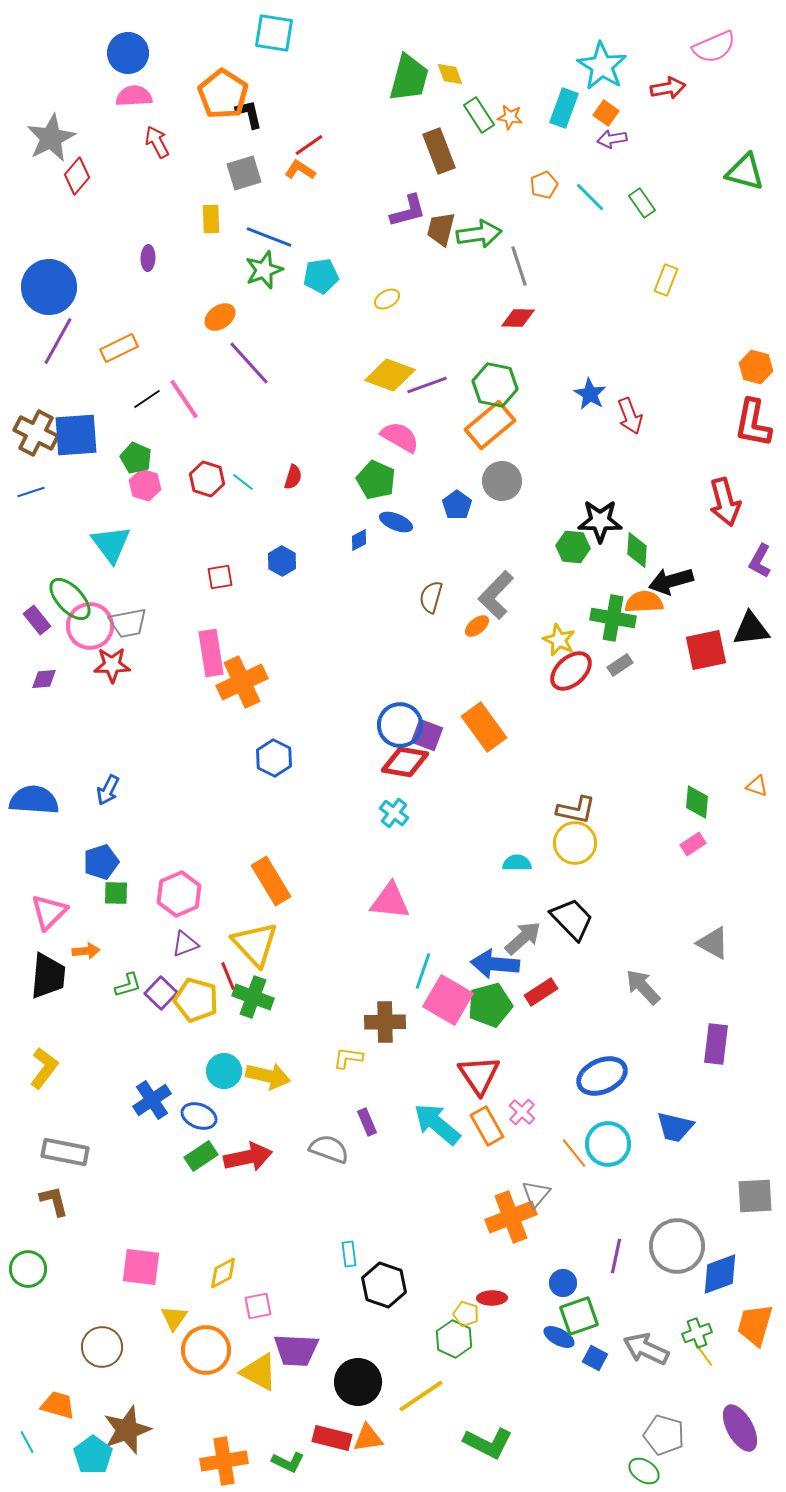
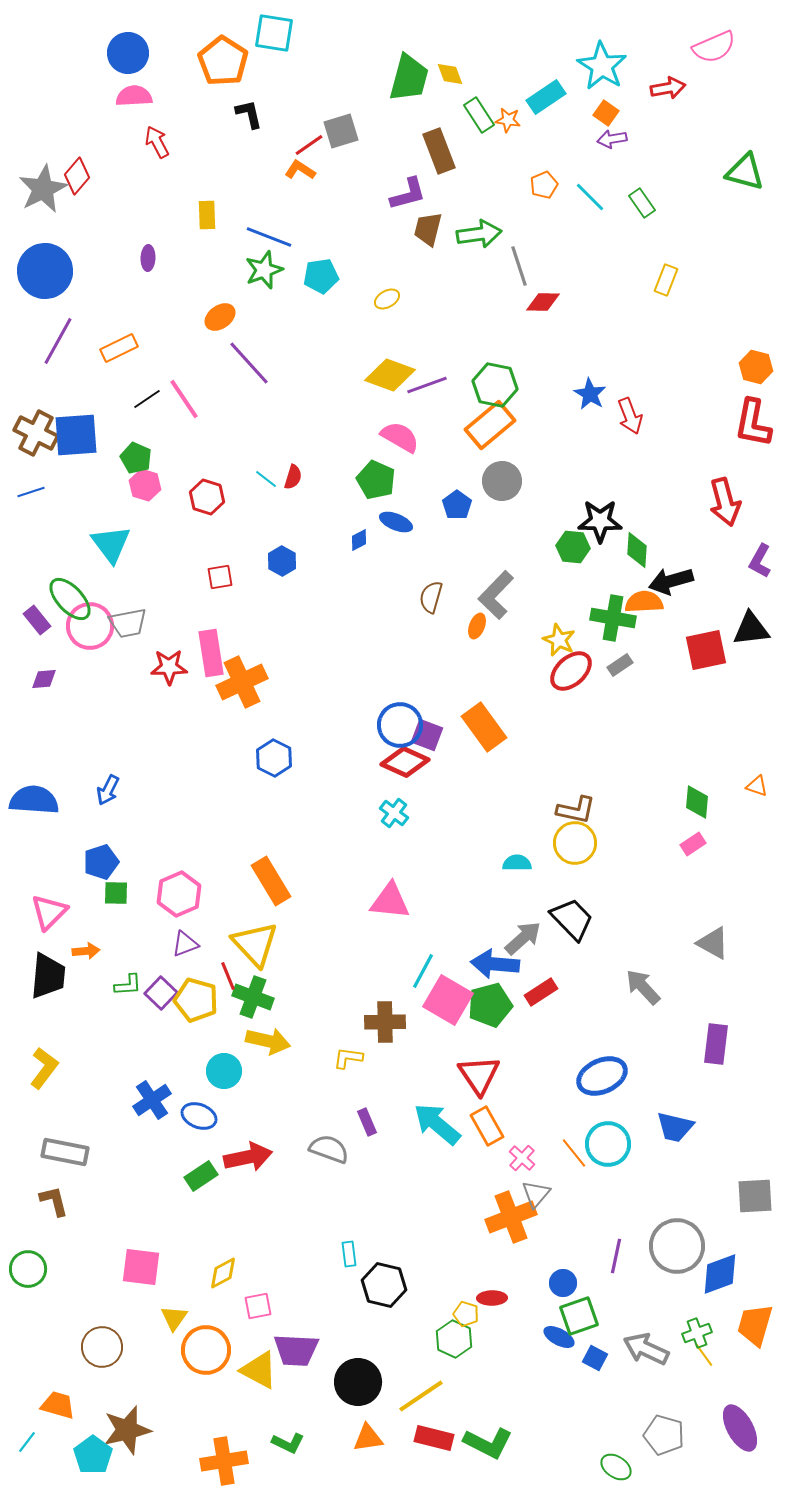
orange pentagon at (223, 94): moved 33 px up
cyan rectangle at (564, 108): moved 18 px left, 11 px up; rotated 36 degrees clockwise
orange star at (510, 117): moved 2 px left, 3 px down
gray star at (51, 138): moved 8 px left, 51 px down
gray square at (244, 173): moved 97 px right, 42 px up
purple L-shape at (408, 211): moved 17 px up
yellow rectangle at (211, 219): moved 4 px left, 4 px up
brown trapezoid at (441, 229): moved 13 px left
blue circle at (49, 287): moved 4 px left, 16 px up
red diamond at (518, 318): moved 25 px right, 16 px up
red hexagon at (207, 479): moved 18 px down
cyan line at (243, 482): moved 23 px right, 3 px up
orange ellipse at (477, 626): rotated 30 degrees counterclockwise
red star at (112, 665): moved 57 px right, 2 px down
red diamond at (405, 762): rotated 15 degrees clockwise
cyan line at (423, 971): rotated 9 degrees clockwise
green L-shape at (128, 985): rotated 12 degrees clockwise
yellow arrow at (268, 1076): moved 35 px up
pink cross at (522, 1112): moved 46 px down
green rectangle at (201, 1156): moved 20 px down
black hexagon at (384, 1285): rotated 6 degrees counterclockwise
yellow triangle at (259, 1372): moved 2 px up
brown star at (127, 1430): rotated 6 degrees clockwise
red rectangle at (332, 1438): moved 102 px right
cyan line at (27, 1442): rotated 65 degrees clockwise
green L-shape at (288, 1462): moved 19 px up
green ellipse at (644, 1471): moved 28 px left, 4 px up
